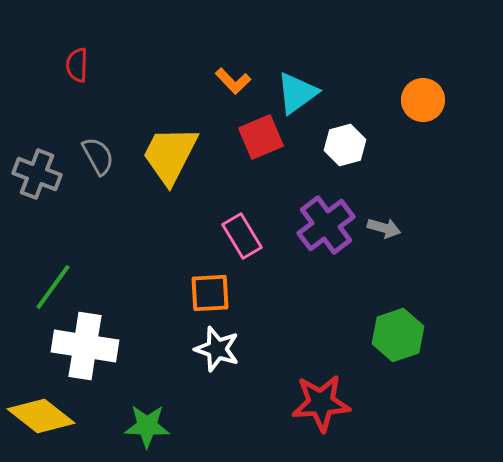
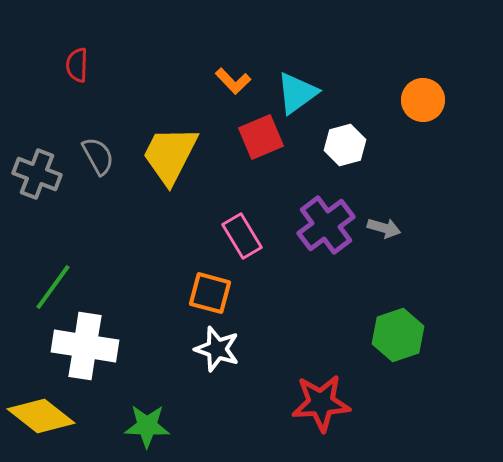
orange square: rotated 18 degrees clockwise
